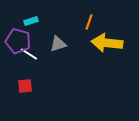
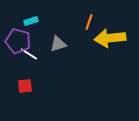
yellow arrow: moved 3 px right, 5 px up; rotated 12 degrees counterclockwise
